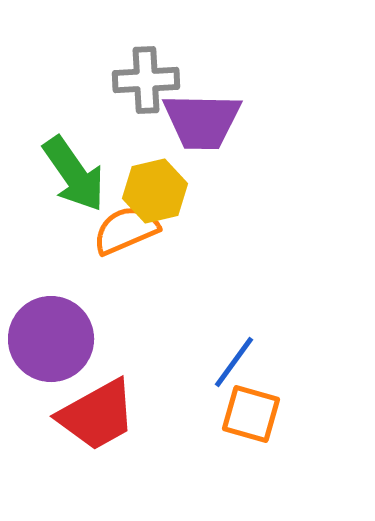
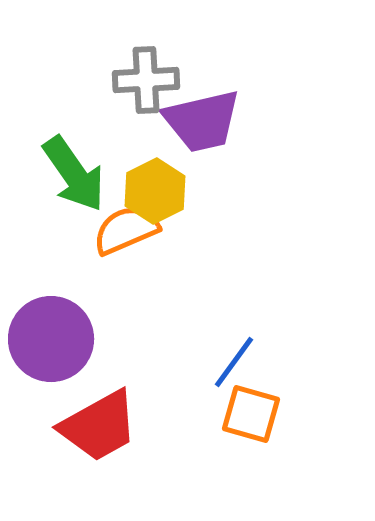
purple trapezoid: rotated 14 degrees counterclockwise
yellow hexagon: rotated 14 degrees counterclockwise
red trapezoid: moved 2 px right, 11 px down
